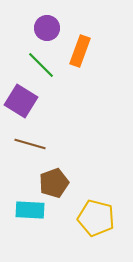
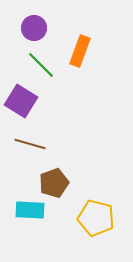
purple circle: moved 13 px left
